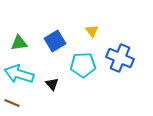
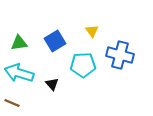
blue cross: moved 3 px up; rotated 8 degrees counterclockwise
cyan arrow: moved 1 px up
